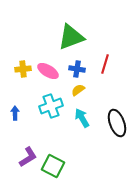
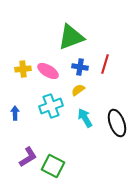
blue cross: moved 3 px right, 2 px up
cyan arrow: moved 3 px right
